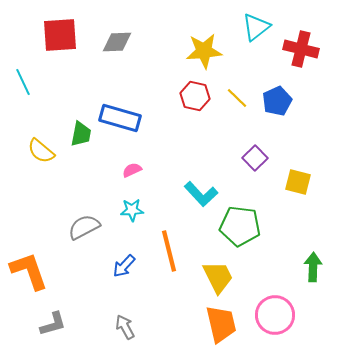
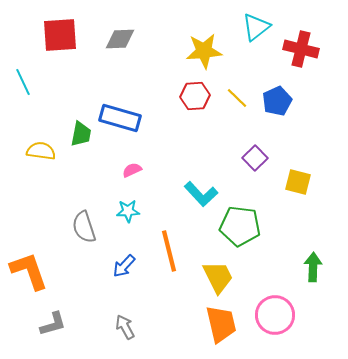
gray diamond: moved 3 px right, 3 px up
red hexagon: rotated 16 degrees counterclockwise
yellow semicircle: rotated 148 degrees clockwise
cyan star: moved 4 px left, 1 px down
gray semicircle: rotated 80 degrees counterclockwise
